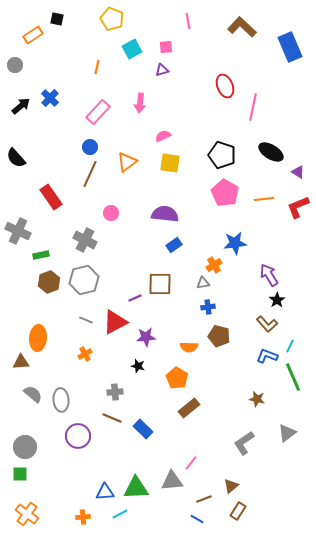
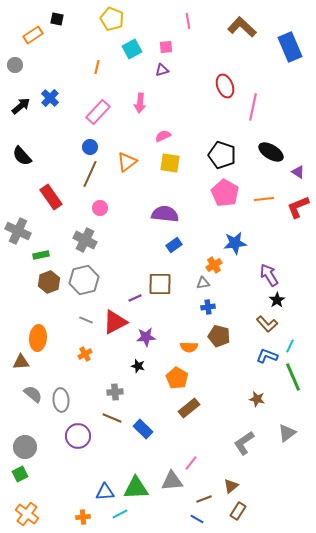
black semicircle at (16, 158): moved 6 px right, 2 px up
pink circle at (111, 213): moved 11 px left, 5 px up
green square at (20, 474): rotated 28 degrees counterclockwise
